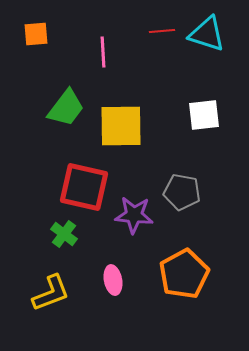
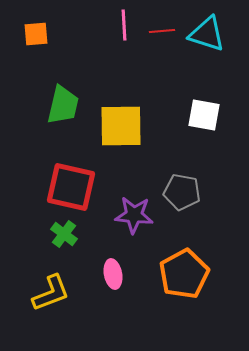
pink line: moved 21 px right, 27 px up
green trapezoid: moved 3 px left, 3 px up; rotated 24 degrees counterclockwise
white square: rotated 16 degrees clockwise
red square: moved 13 px left
pink ellipse: moved 6 px up
